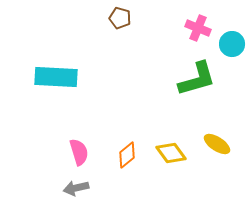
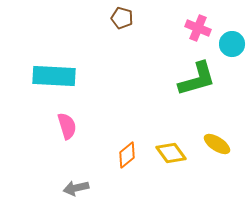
brown pentagon: moved 2 px right
cyan rectangle: moved 2 px left, 1 px up
pink semicircle: moved 12 px left, 26 px up
